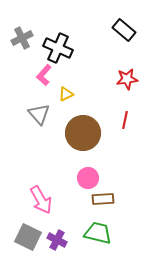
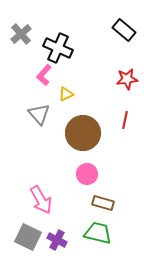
gray cross: moved 1 px left, 4 px up; rotated 15 degrees counterclockwise
pink circle: moved 1 px left, 4 px up
brown rectangle: moved 4 px down; rotated 20 degrees clockwise
